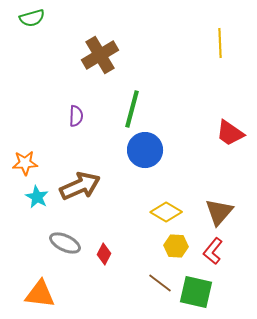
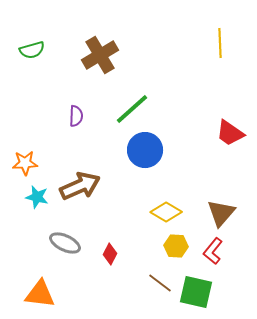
green semicircle: moved 32 px down
green line: rotated 33 degrees clockwise
cyan star: rotated 15 degrees counterclockwise
brown triangle: moved 2 px right, 1 px down
red diamond: moved 6 px right
